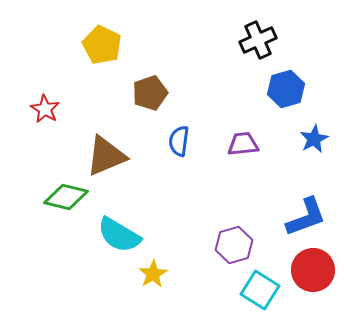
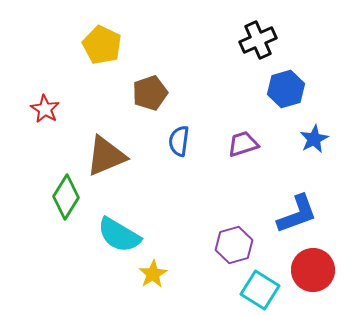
purple trapezoid: rotated 12 degrees counterclockwise
green diamond: rotated 72 degrees counterclockwise
blue L-shape: moved 9 px left, 3 px up
